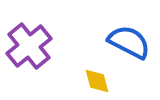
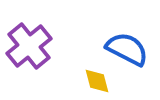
blue semicircle: moved 2 px left, 7 px down
